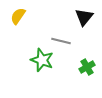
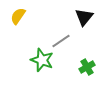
gray line: rotated 48 degrees counterclockwise
